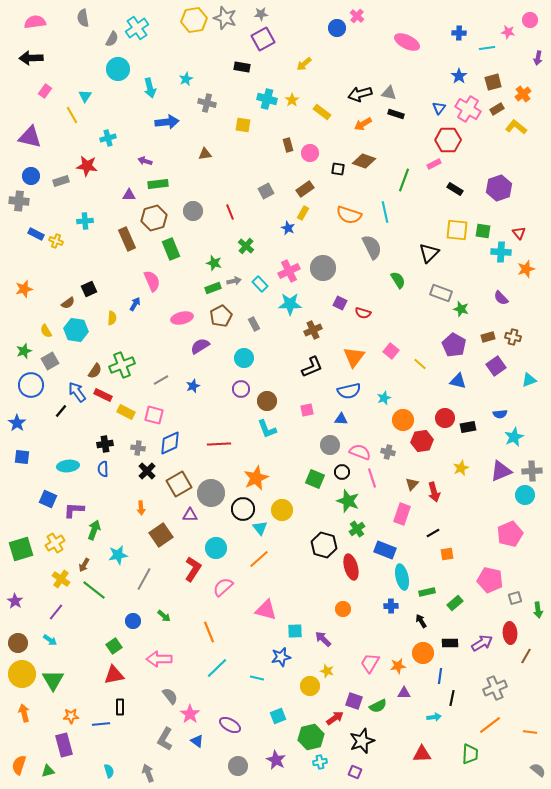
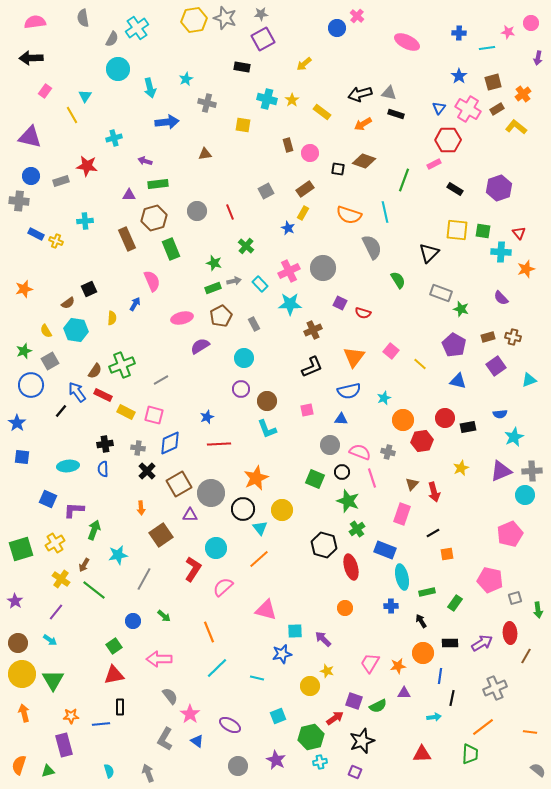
pink circle at (530, 20): moved 1 px right, 3 px down
cyan cross at (108, 138): moved 6 px right
gray circle at (193, 211): moved 4 px right
blue star at (193, 386): moved 14 px right, 31 px down
green rectangle at (455, 603): rotated 14 degrees counterclockwise
orange circle at (343, 609): moved 2 px right, 1 px up
blue star at (281, 657): moved 1 px right, 3 px up
orange line at (490, 725): moved 7 px left, 2 px down
